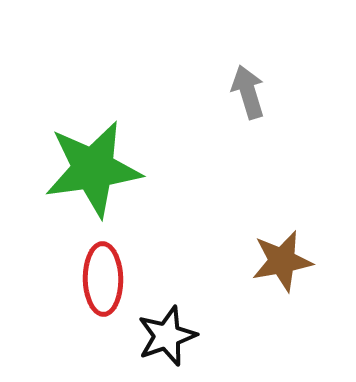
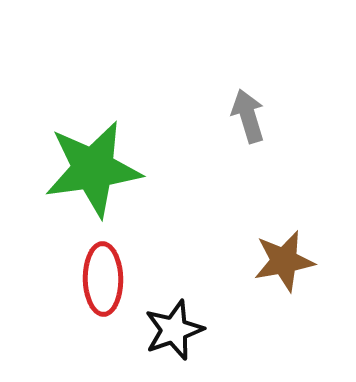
gray arrow: moved 24 px down
brown star: moved 2 px right
black star: moved 7 px right, 6 px up
